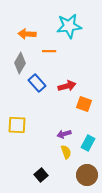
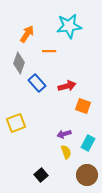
orange arrow: rotated 120 degrees clockwise
gray diamond: moved 1 px left; rotated 10 degrees counterclockwise
orange square: moved 1 px left, 2 px down
yellow square: moved 1 px left, 2 px up; rotated 24 degrees counterclockwise
